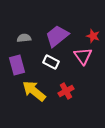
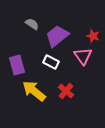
gray semicircle: moved 8 px right, 14 px up; rotated 40 degrees clockwise
red cross: rotated 21 degrees counterclockwise
